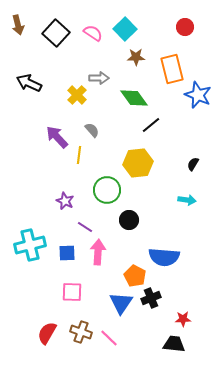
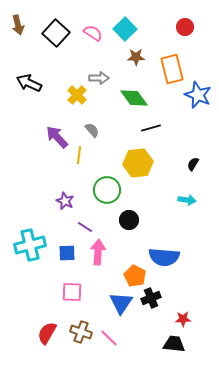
black line: moved 3 px down; rotated 24 degrees clockwise
